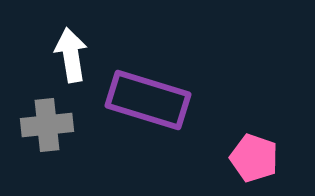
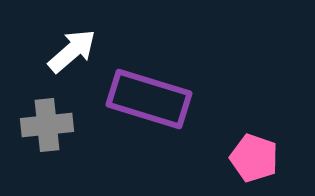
white arrow: moved 1 px right, 4 px up; rotated 58 degrees clockwise
purple rectangle: moved 1 px right, 1 px up
